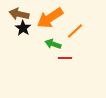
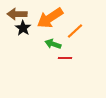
brown arrow: moved 2 px left; rotated 12 degrees counterclockwise
